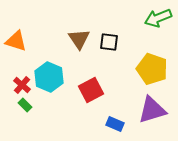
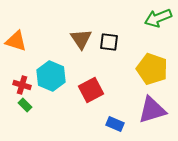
brown triangle: moved 2 px right
cyan hexagon: moved 2 px right, 1 px up
red cross: rotated 24 degrees counterclockwise
